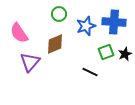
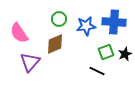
green circle: moved 5 px down
blue star: rotated 12 degrees clockwise
black line: moved 7 px right, 1 px up
